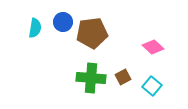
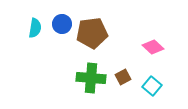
blue circle: moved 1 px left, 2 px down
